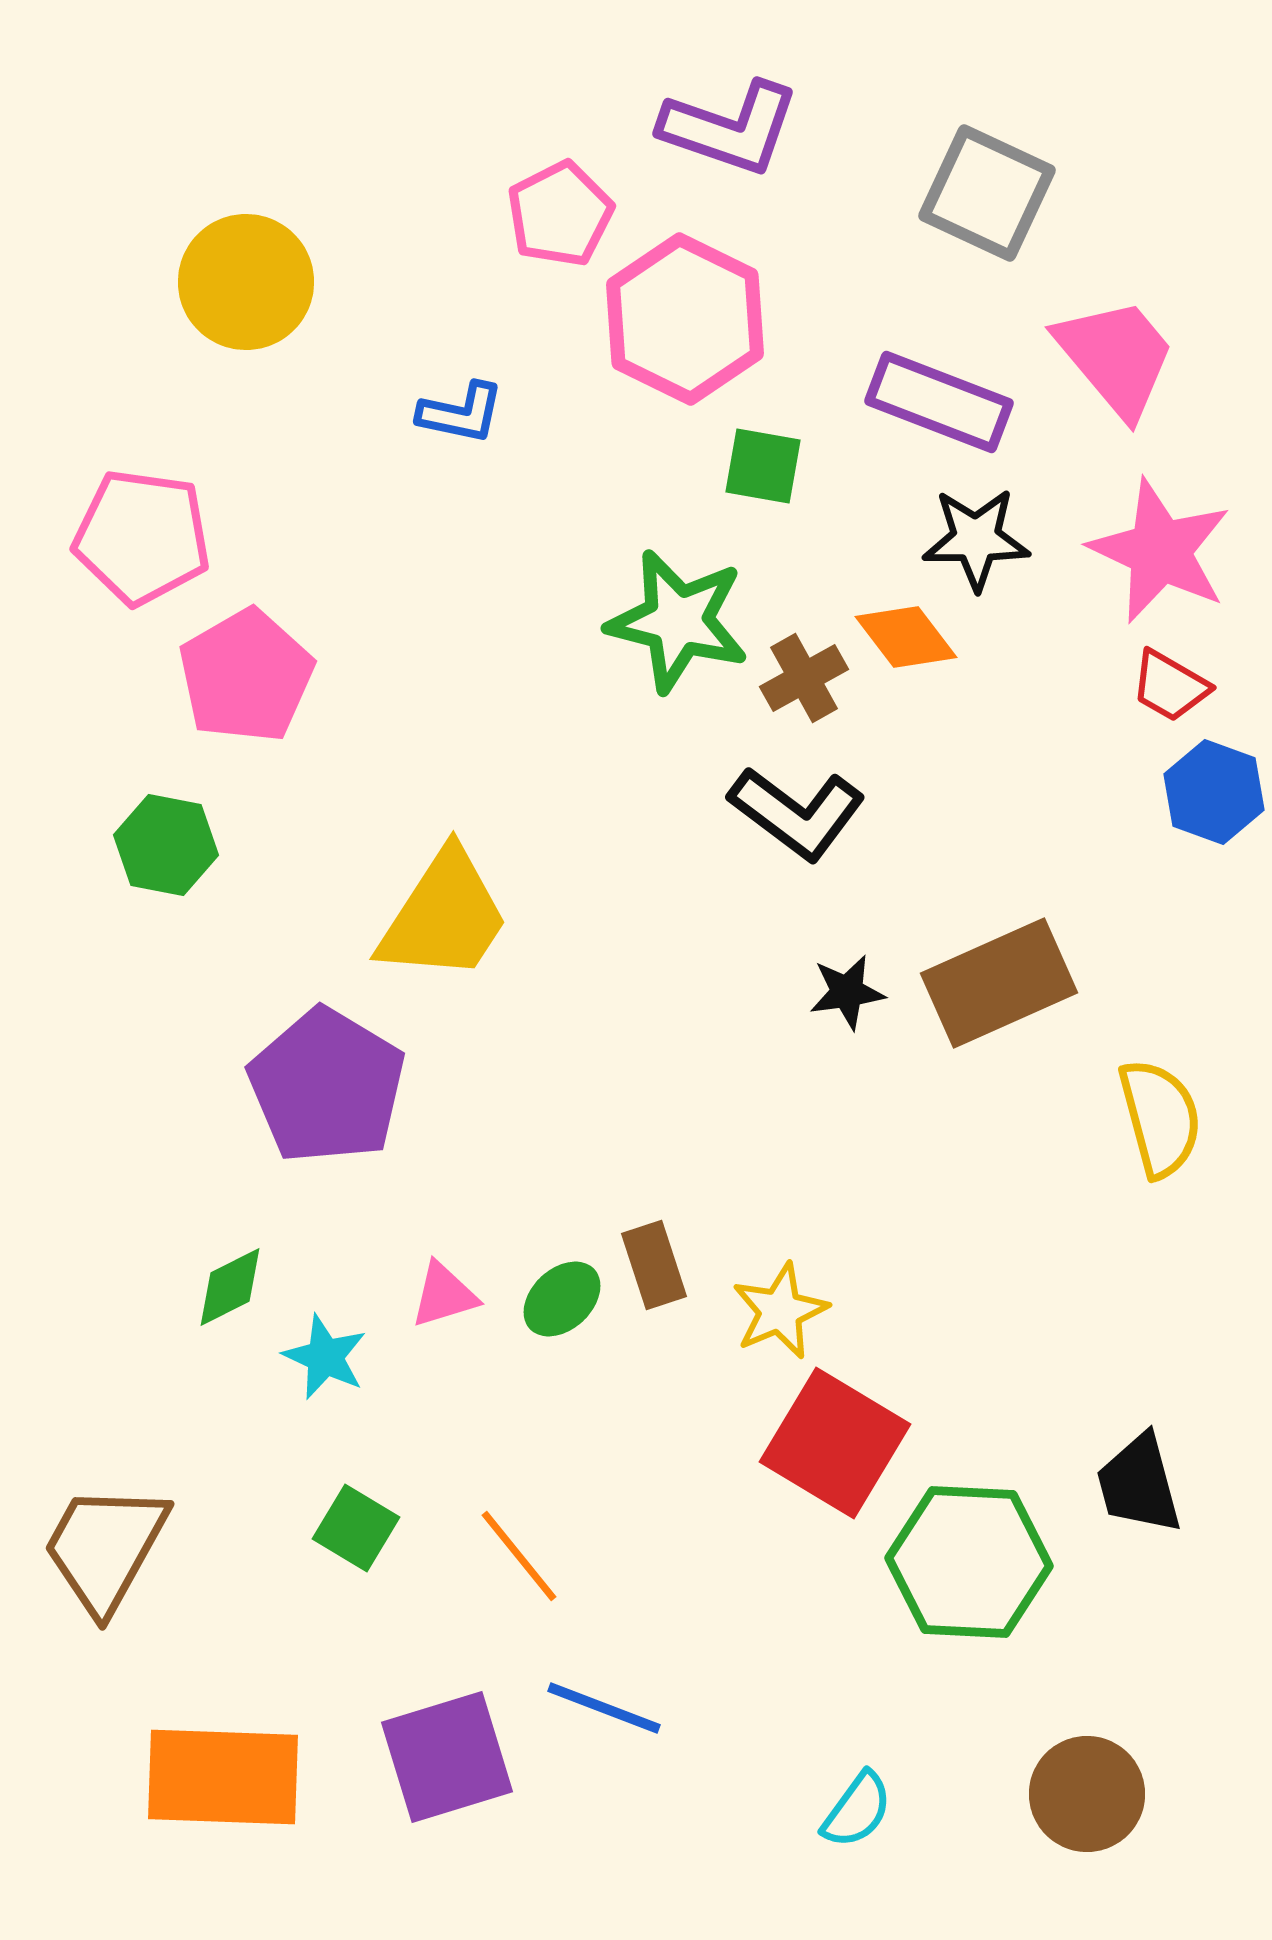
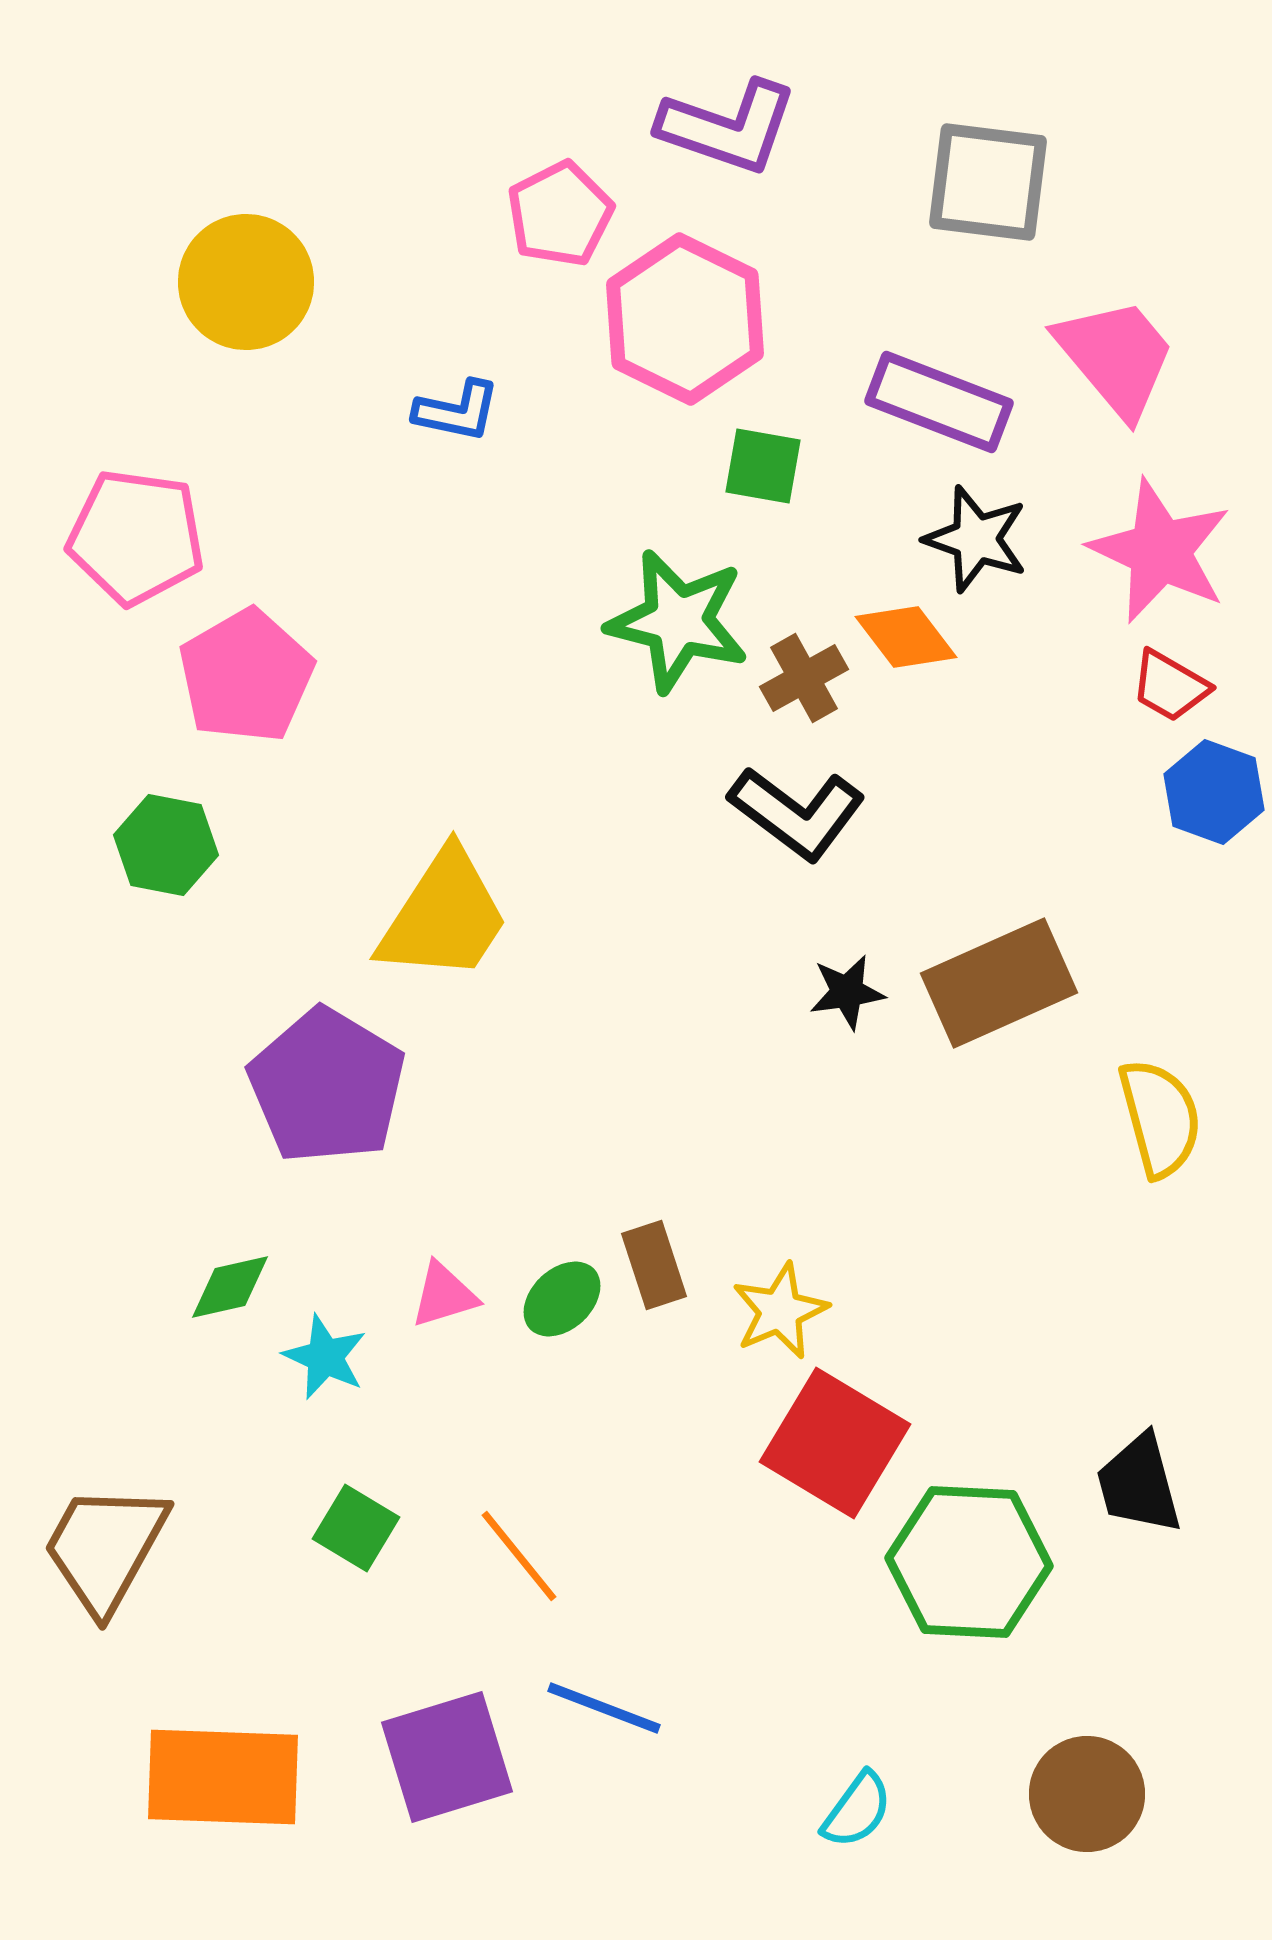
purple L-shape at (730, 128): moved 2 px left, 1 px up
gray square at (987, 193): moved 1 px right, 11 px up; rotated 18 degrees counterclockwise
blue L-shape at (461, 413): moved 4 px left, 2 px up
pink pentagon at (142, 537): moved 6 px left
black star at (976, 539): rotated 19 degrees clockwise
green diamond at (230, 1287): rotated 14 degrees clockwise
